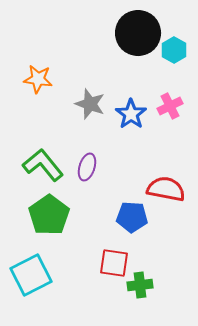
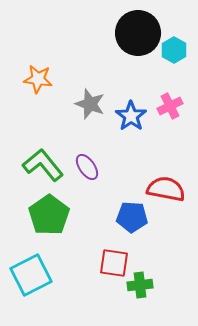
blue star: moved 2 px down
purple ellipse: rotated 52 degrees counterclockwise
